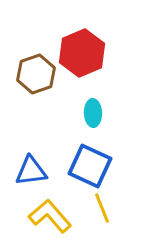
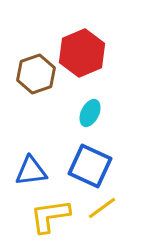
cyan ellipse: moved 3 px left; rotated 28 degrees clockwise
yellow line: rotated 76 degrees clockwise
yellow L-shape: rotated 57 degrees counterclockwise
